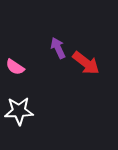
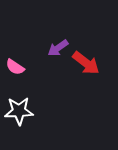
purple arrow: rotated 100 degrees counterclockwise
